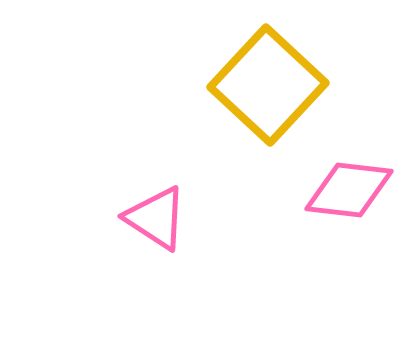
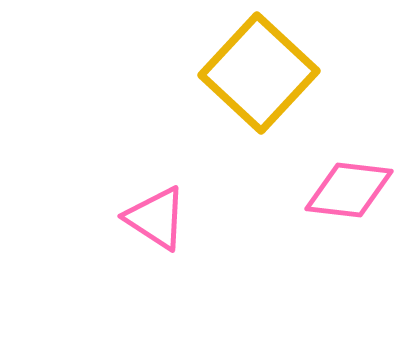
yellow square: moved 9 px left, 12 px up
